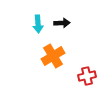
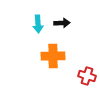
orange cross: rotated 30 degrees clockwise
red cross: rotated 30 degrees clockwise
